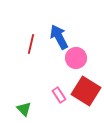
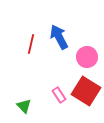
pink circle: moved 11 px right, 1 px up
green triangle: moved 3 px up
